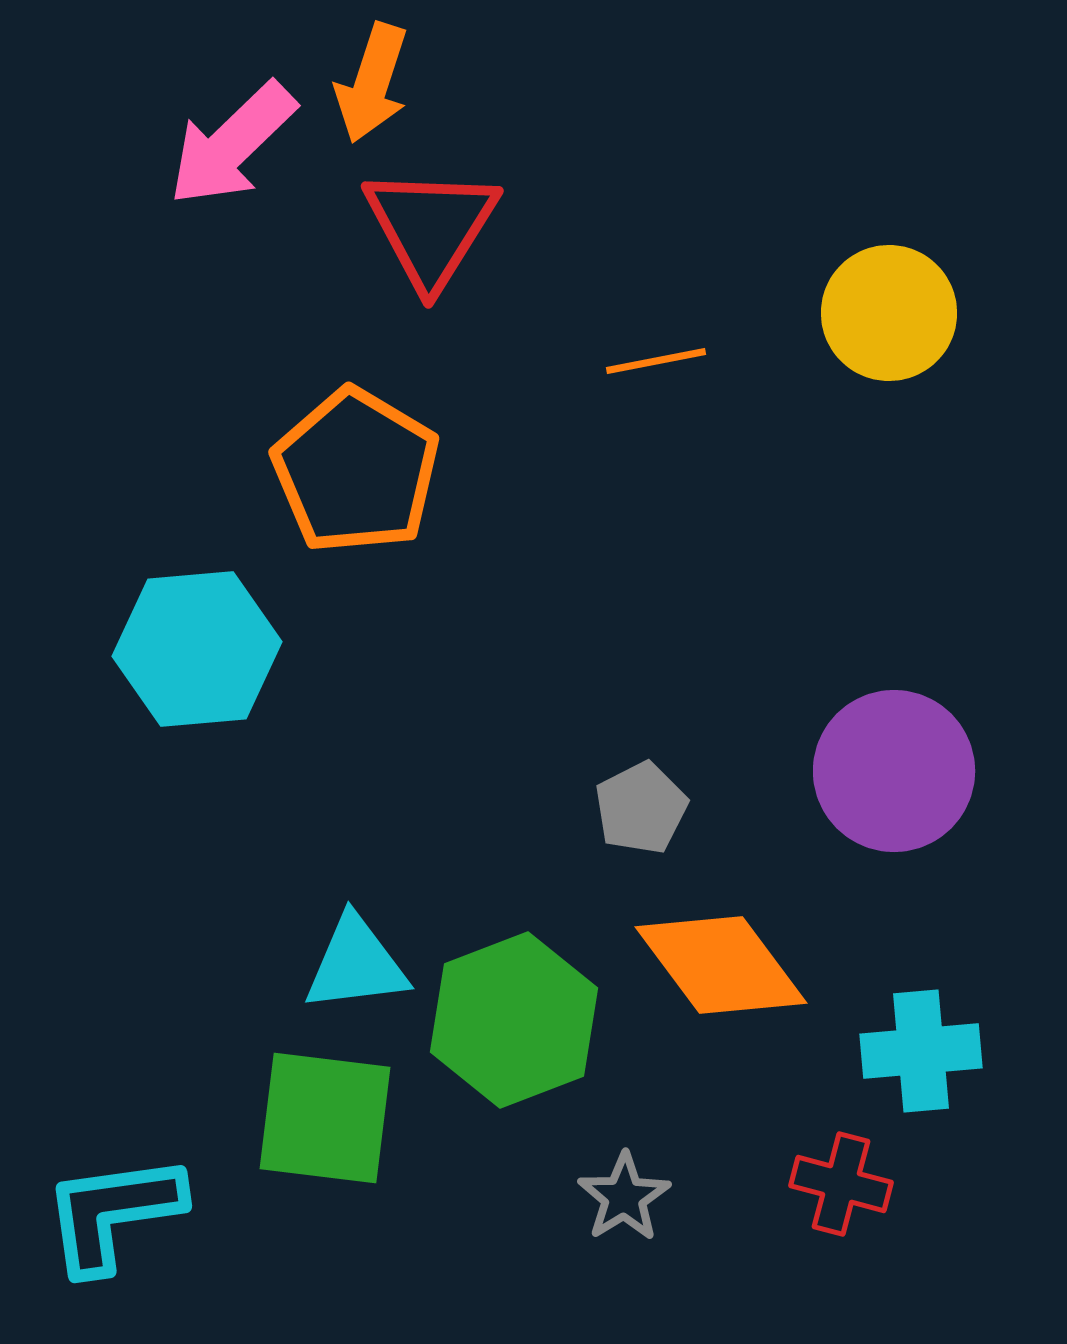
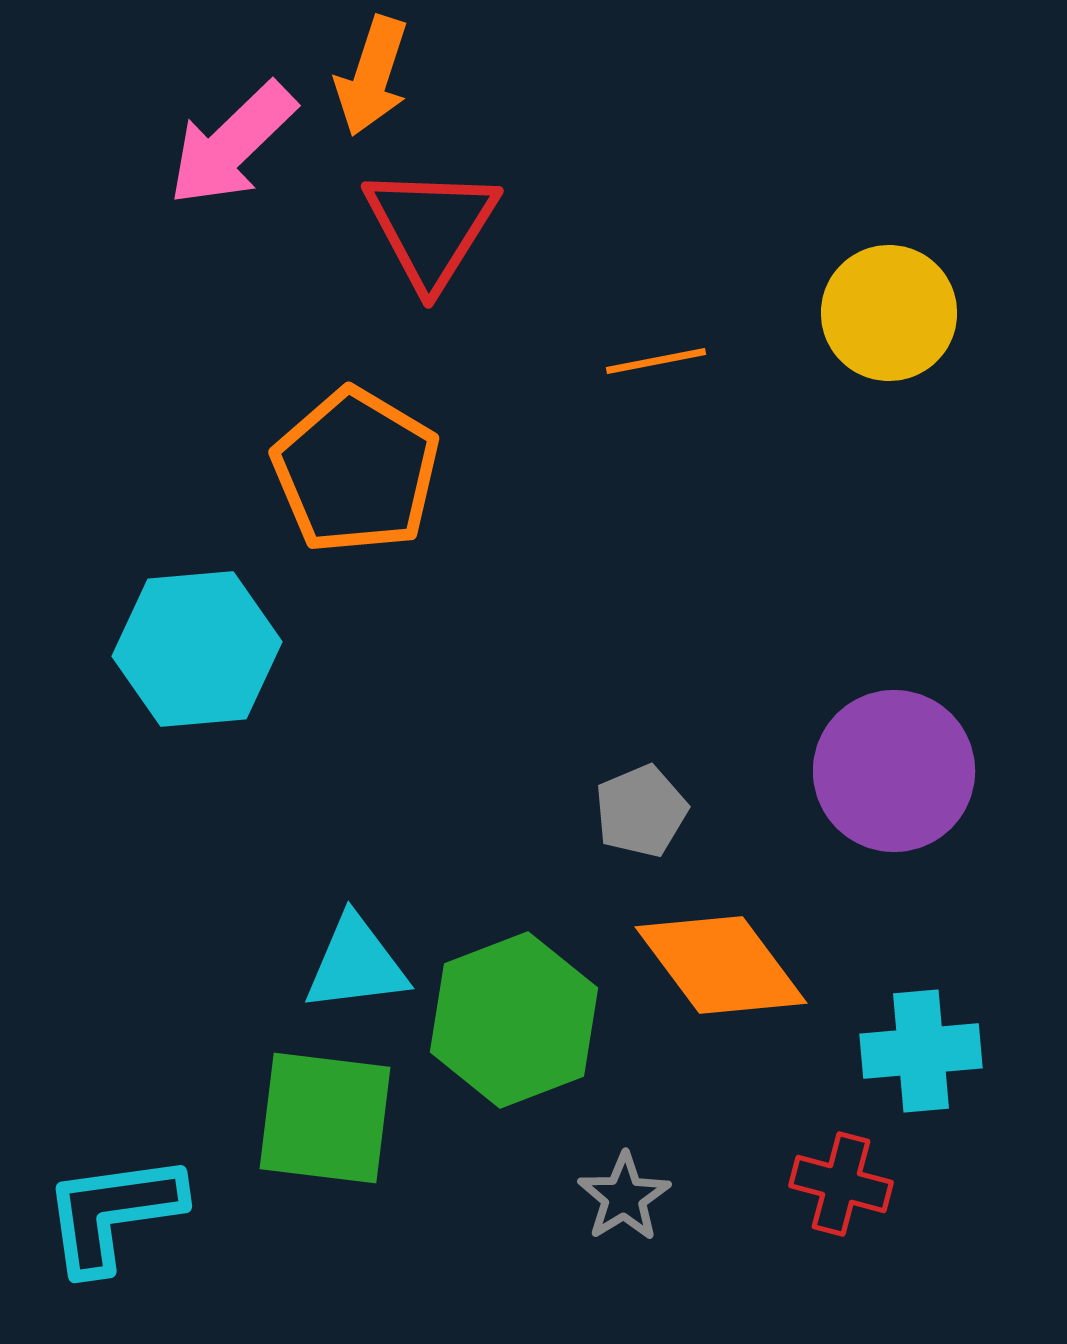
orange arrow: moved 7 px up
gray pentagon: moved 3 px down; rotated 4 degrees clockwise
